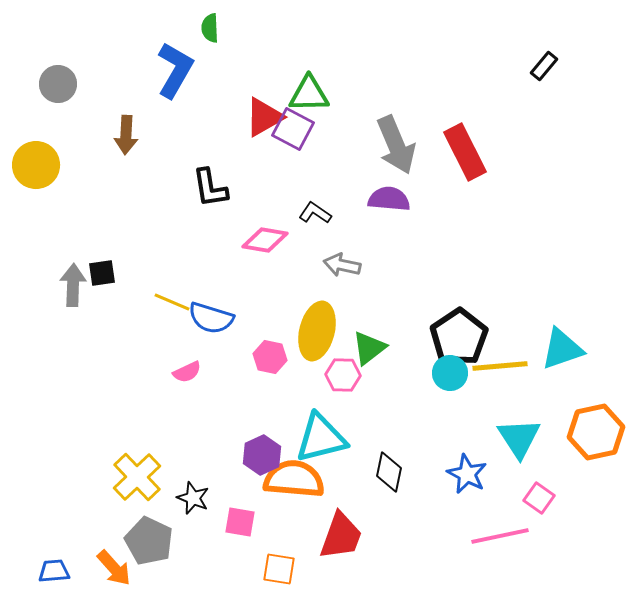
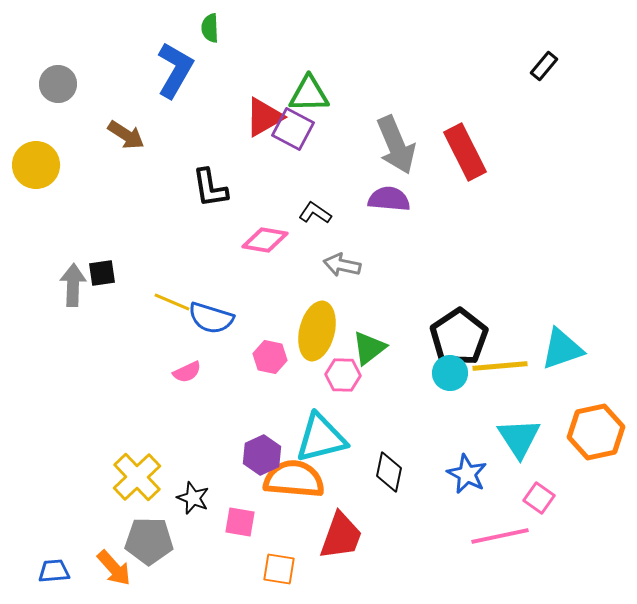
brown arrow at (126, 135): rotated 60 degrees counterclockwise
gray pentagon at (149, 541): rotated 24 degrees counterclockwise
